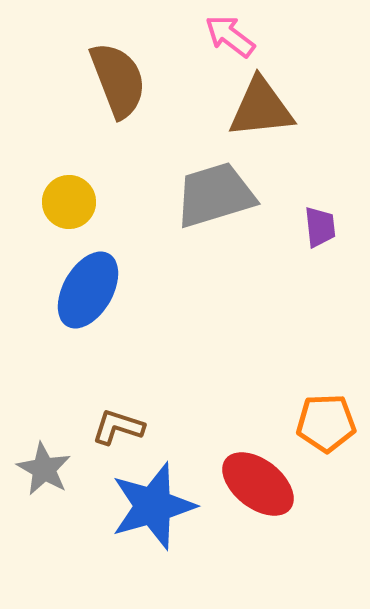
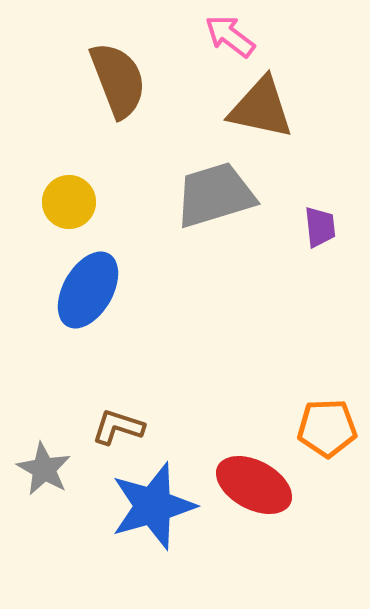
brown triangle: rotated 18 degrees clockwise
orange pentagon: moved 1 px right, 5 px down
red ellipse: moved 4 px left, 1 px down; rotated 10 degrees counterclockwise
